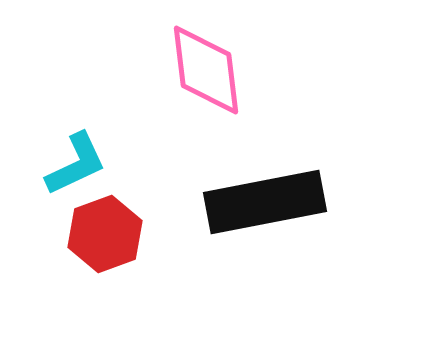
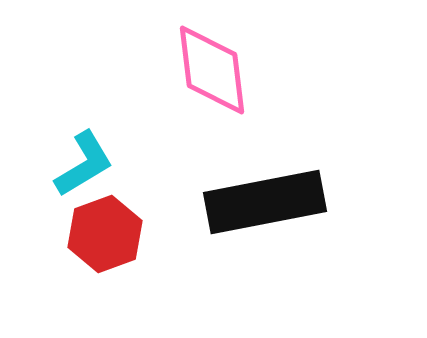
pink diamond: moved 6 px right
cyan L-shape: moved 8 px right; rotated 6 degrees counterclockwise
